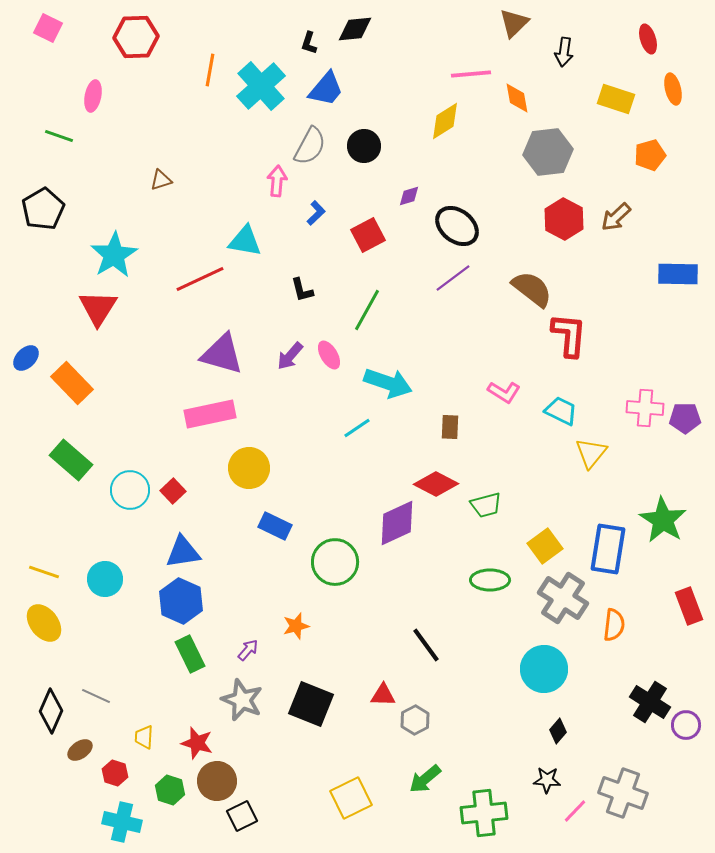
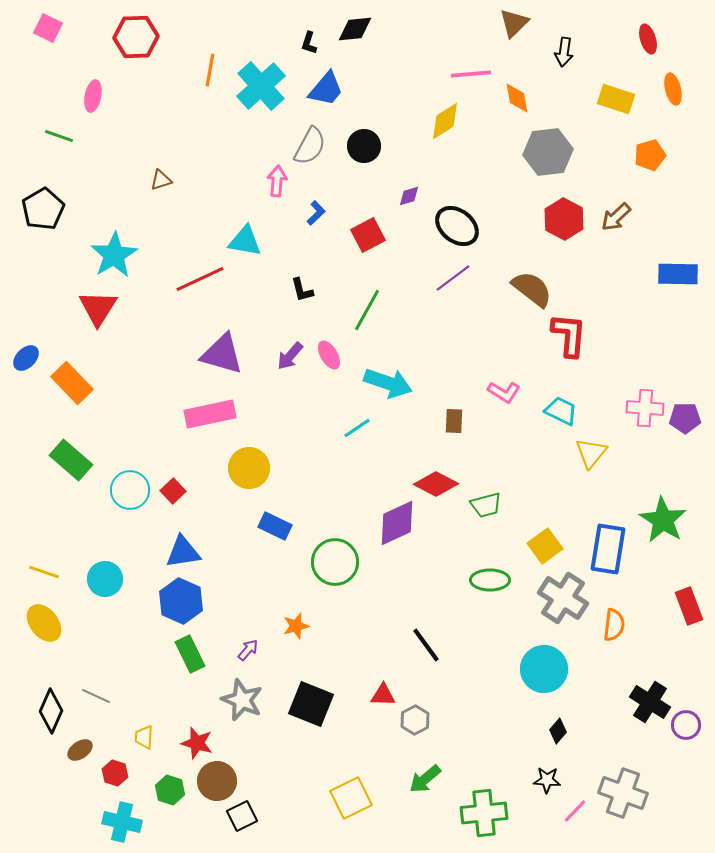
brown rectangle at (450, 427): moved 4 px right, 6 px up
